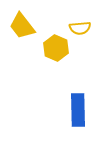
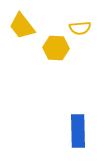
yellow hexagon: rotated 20 degrees counterclockwise
blue rectangle: moved 21 px down
